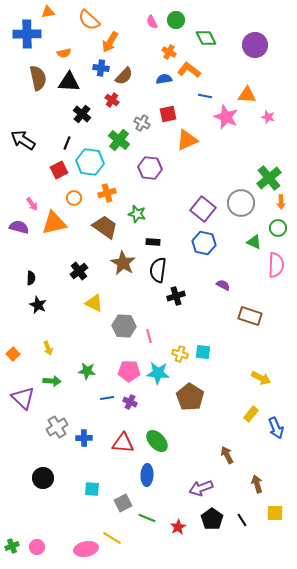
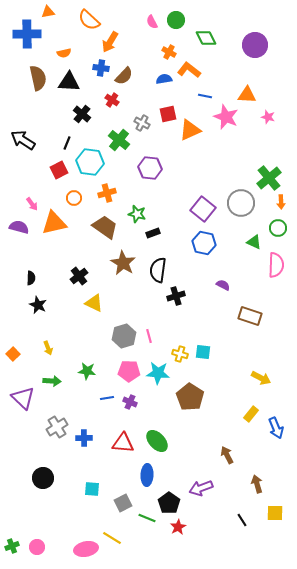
orange triangle at (187, 140): moved 3 px right, 10 px up
black rectangle at (153, 242): moved 9 px up; rotated 24 degrees counterclockwise
black cross at (79, 271): moved 5 px down
gray hexagon at (124, 326): moved 10 px down; rotated 20 degrees counterclockwise
black pentagon at (212, 519): moved 43 px left, 16 px up
